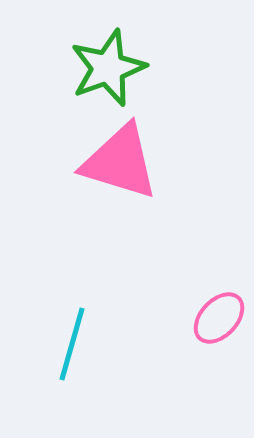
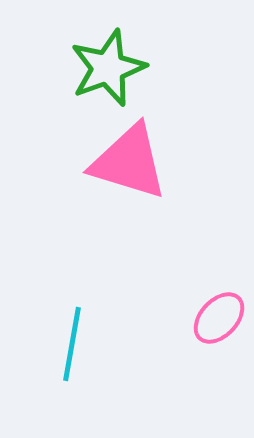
pink triangle: moved 9 px right
cyan line: rotated 6 degrees counterclockwise
